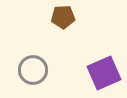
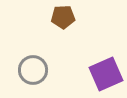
purple square: moved 2 px right, 1 px down
